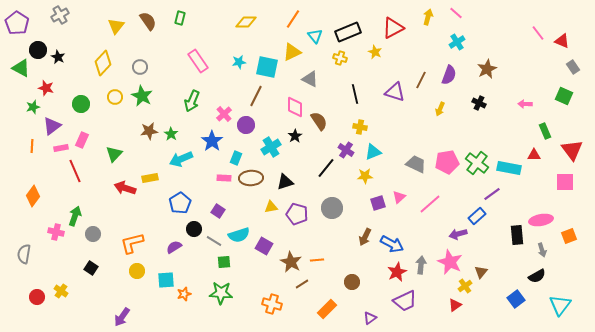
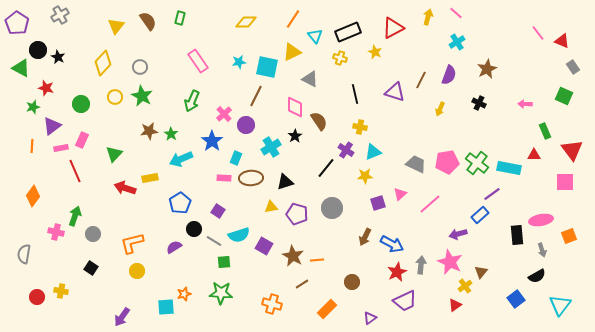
pink triangle at (399, 197): moved 1 px right, 3 px up
blue rectangle at (477, 216): moved 3 px right, 1 px up
brown star at (291, 262): moved 2 px right, 6 px up
cyan square at (166, 280): moved 27 px down
yellow cross at (61, 291): rotated 24 degrees counterclockwise
